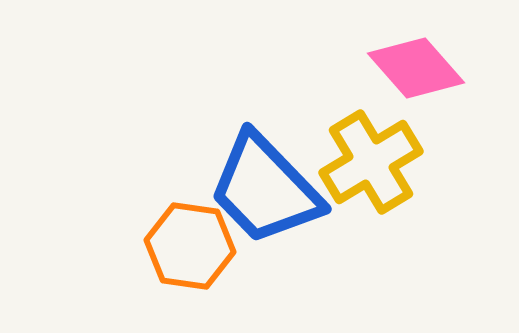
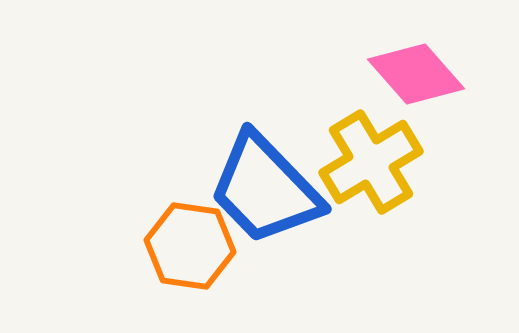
pink diamond: moved 6 px down
